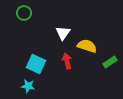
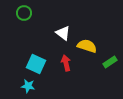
white triangle: rotated 28 degrees counterclockwise
red arrow: moved 1 px left, 2 px down
